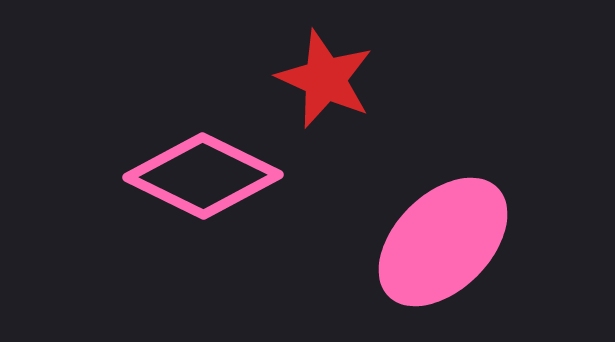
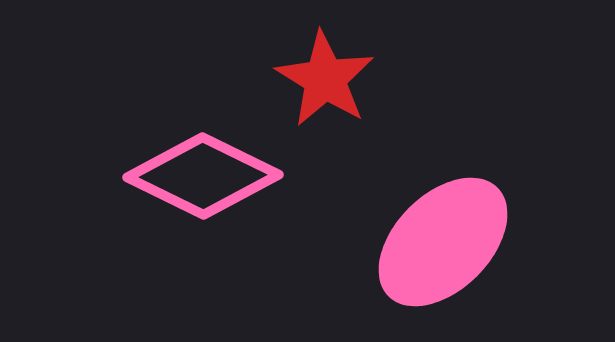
red star: rotated 8 degrees clockwise
